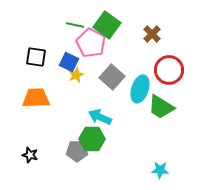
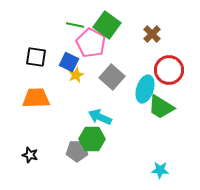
cyan ellipse: moved 5 px right
